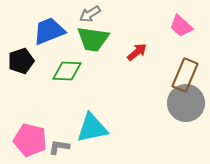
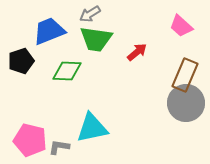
green trapezoid: moved 3 px right
